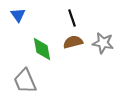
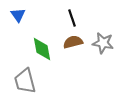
gray trapezoid: rotated 8 degrees clockwise
